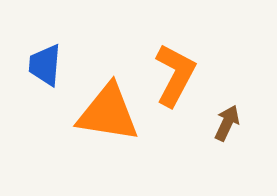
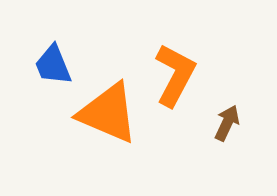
blue trapezoid: moved 8 px right; rotated 27 degrees counterclockwise
orange triangle: rotated 14 degrees clockwise
